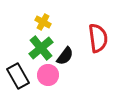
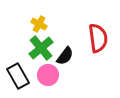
yellow cross: moved 4 px left, 2 px down
